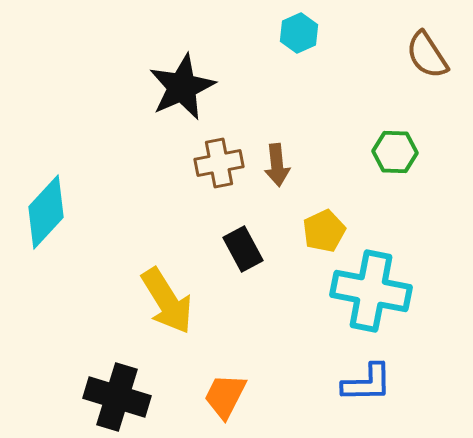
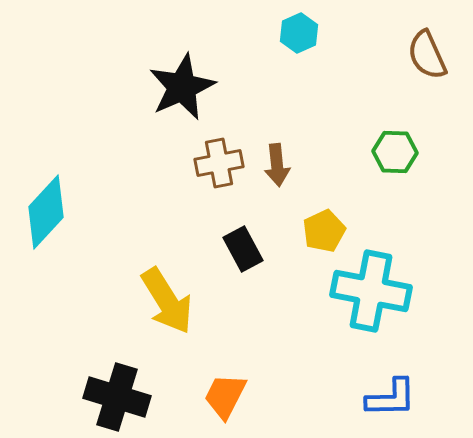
brown semicircle: rotated 9 degrees clockwise
blue L-shape: moved 24 px right, 15 px down
